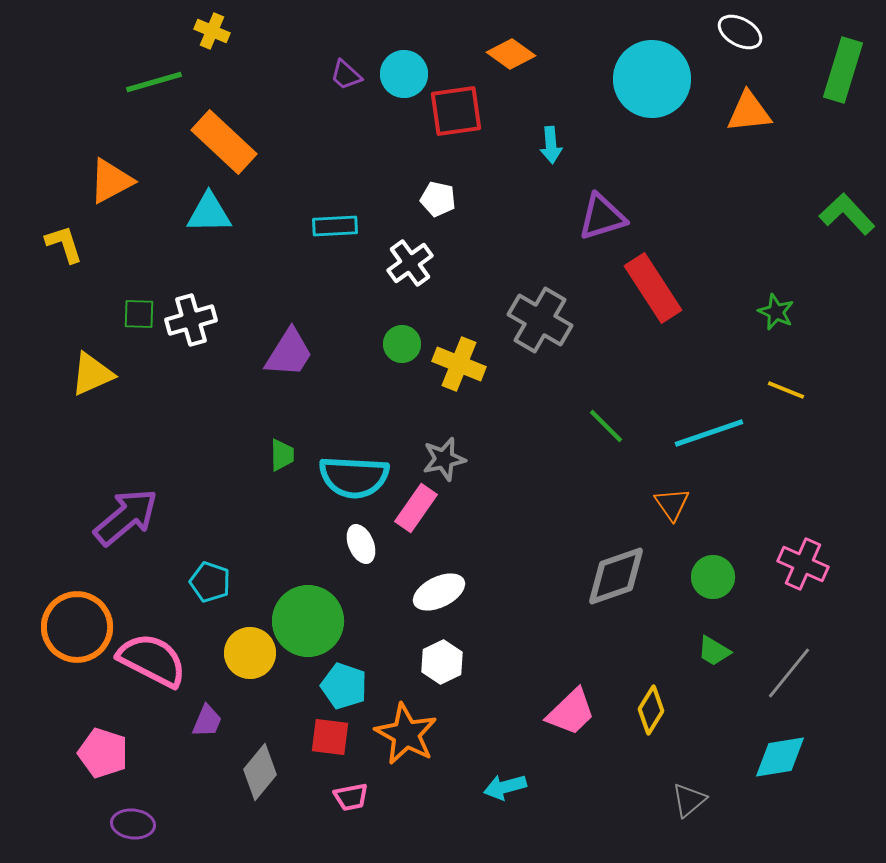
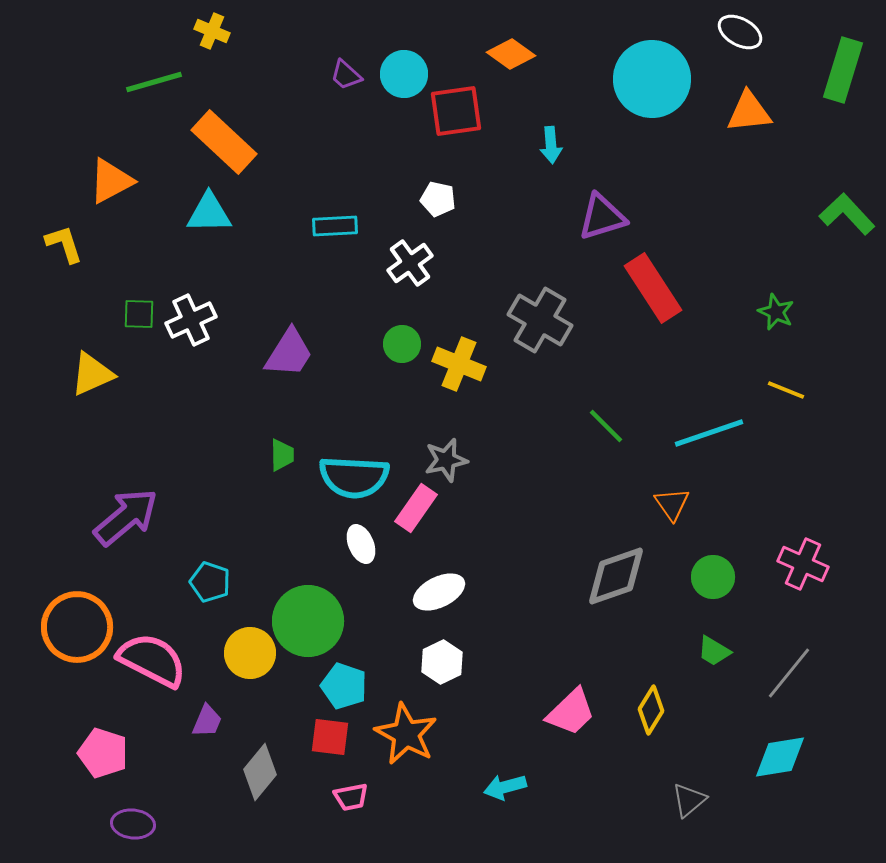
white cross at (191, 320): rotated 9 degrees counterclockwise
gray star at (444, 459): moved 2 px right, 1 px down
